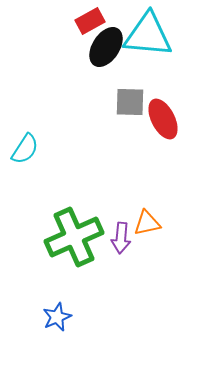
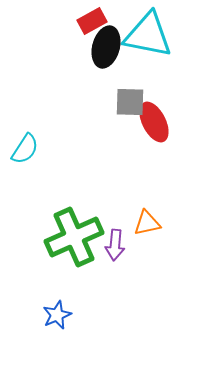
red rectangle: moved 2 px right
cyan triangle: rotated 6 degrees clockwise
black ellipse: rotated 18 degrees counterclockwise
red ellipse: moved 9 px left, 3 px down
purple arrow: moved 6 px left, 7 px down
blue star: moved 2 px up
